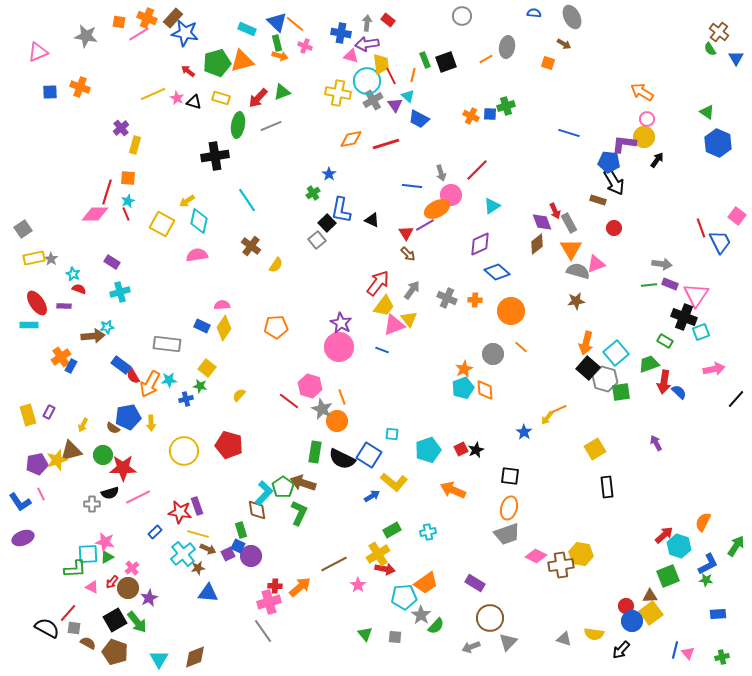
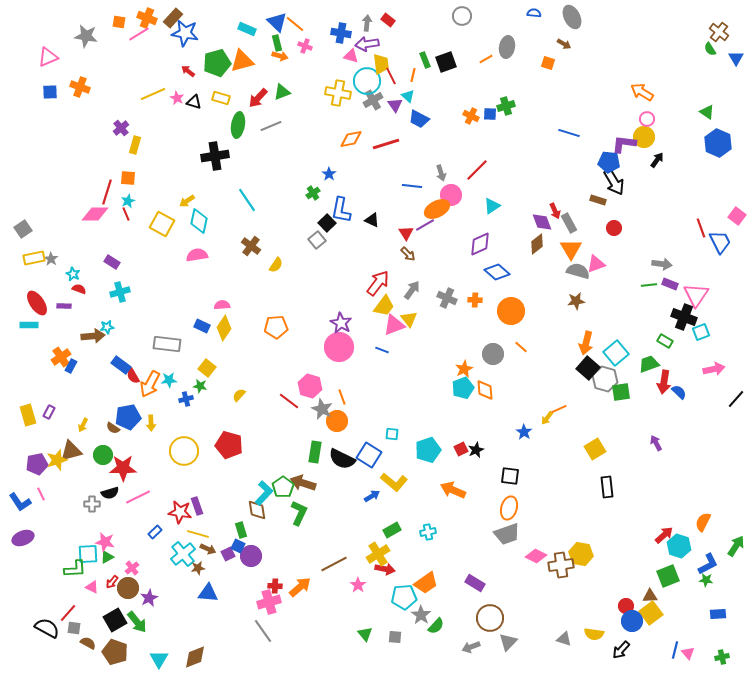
pink triangle at (38, 52): moved 10 px right, 5 px down
